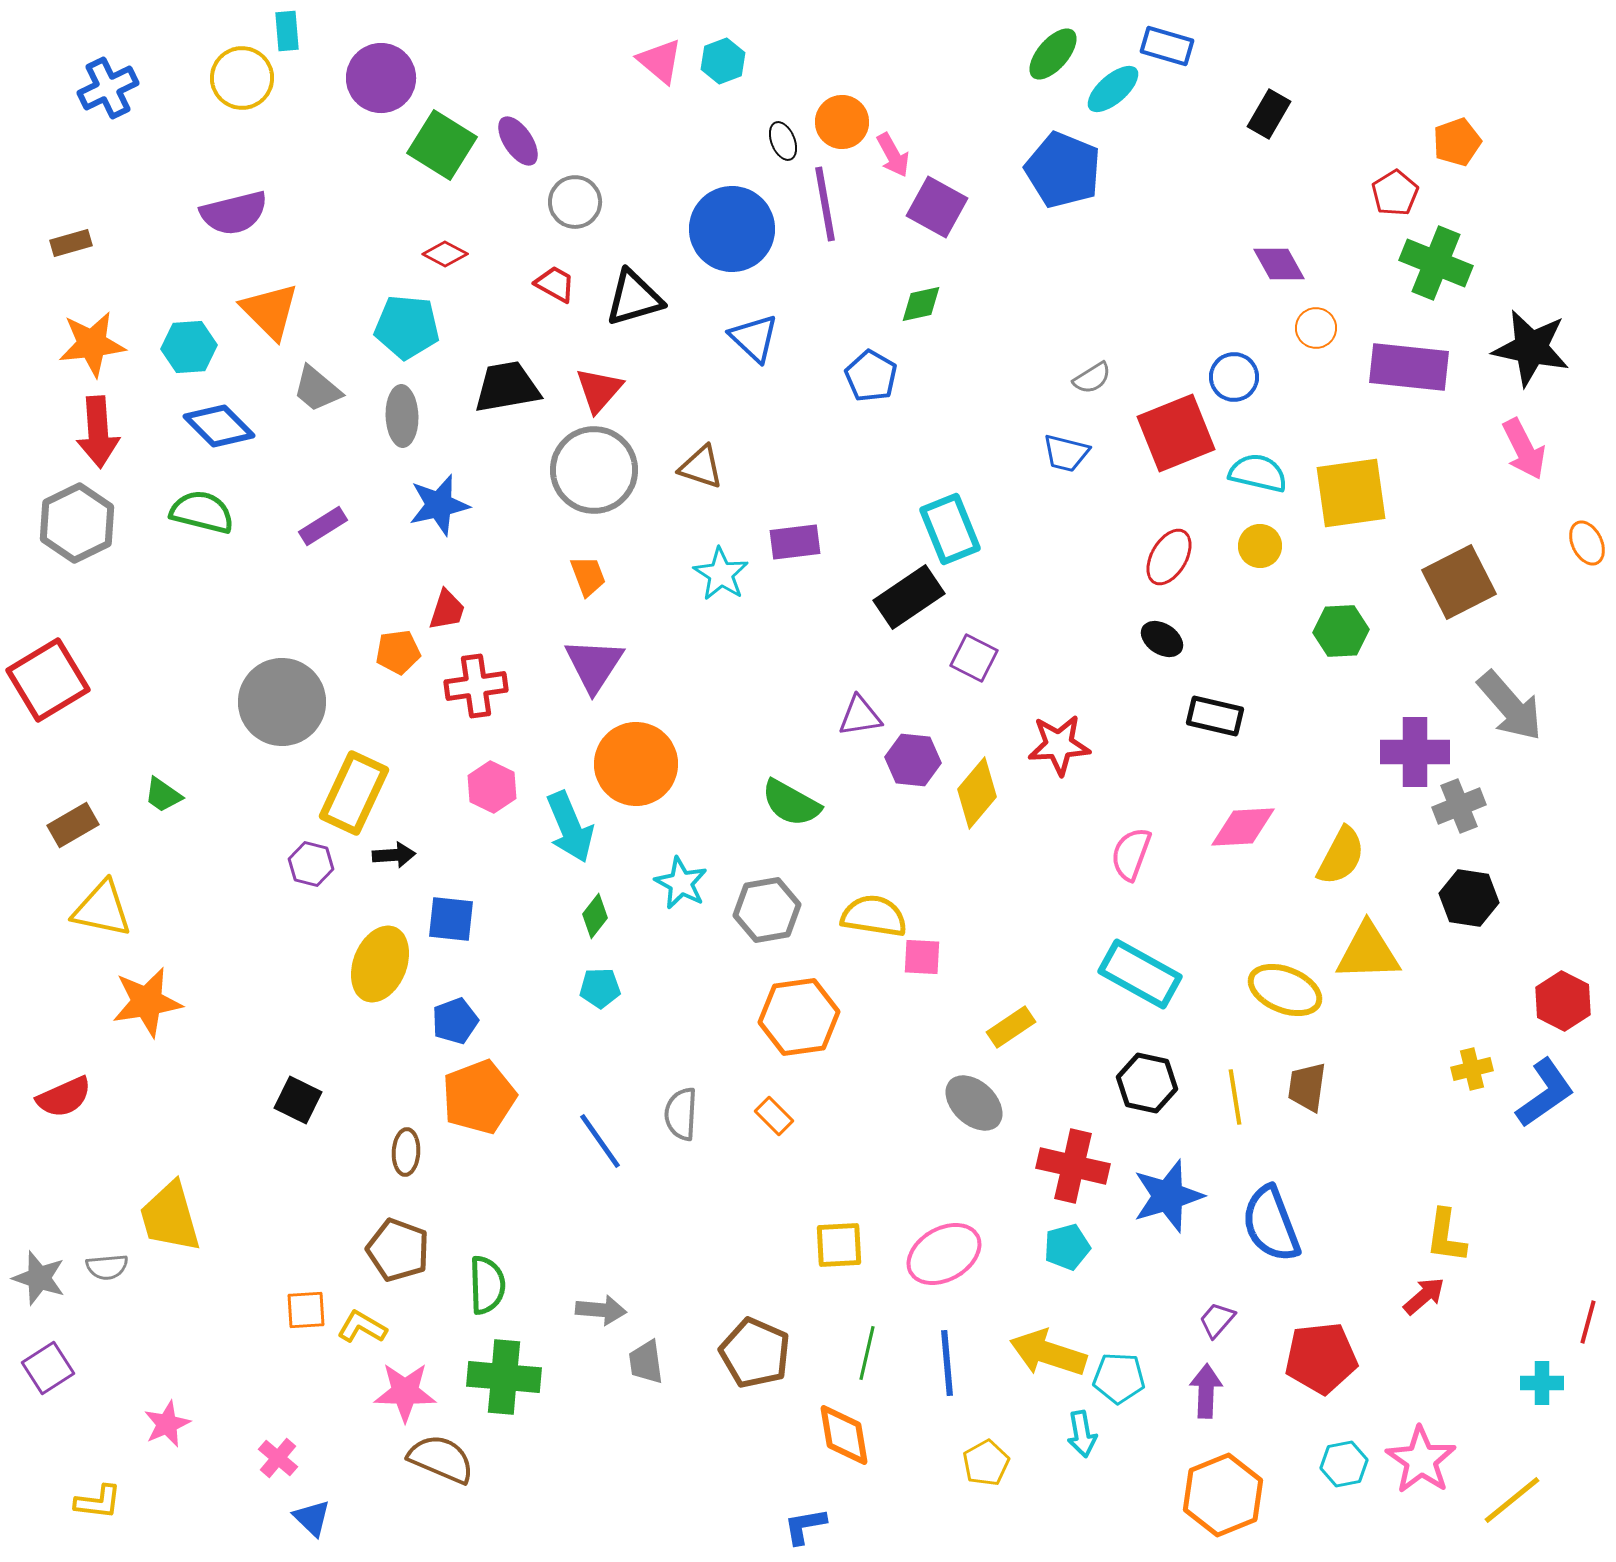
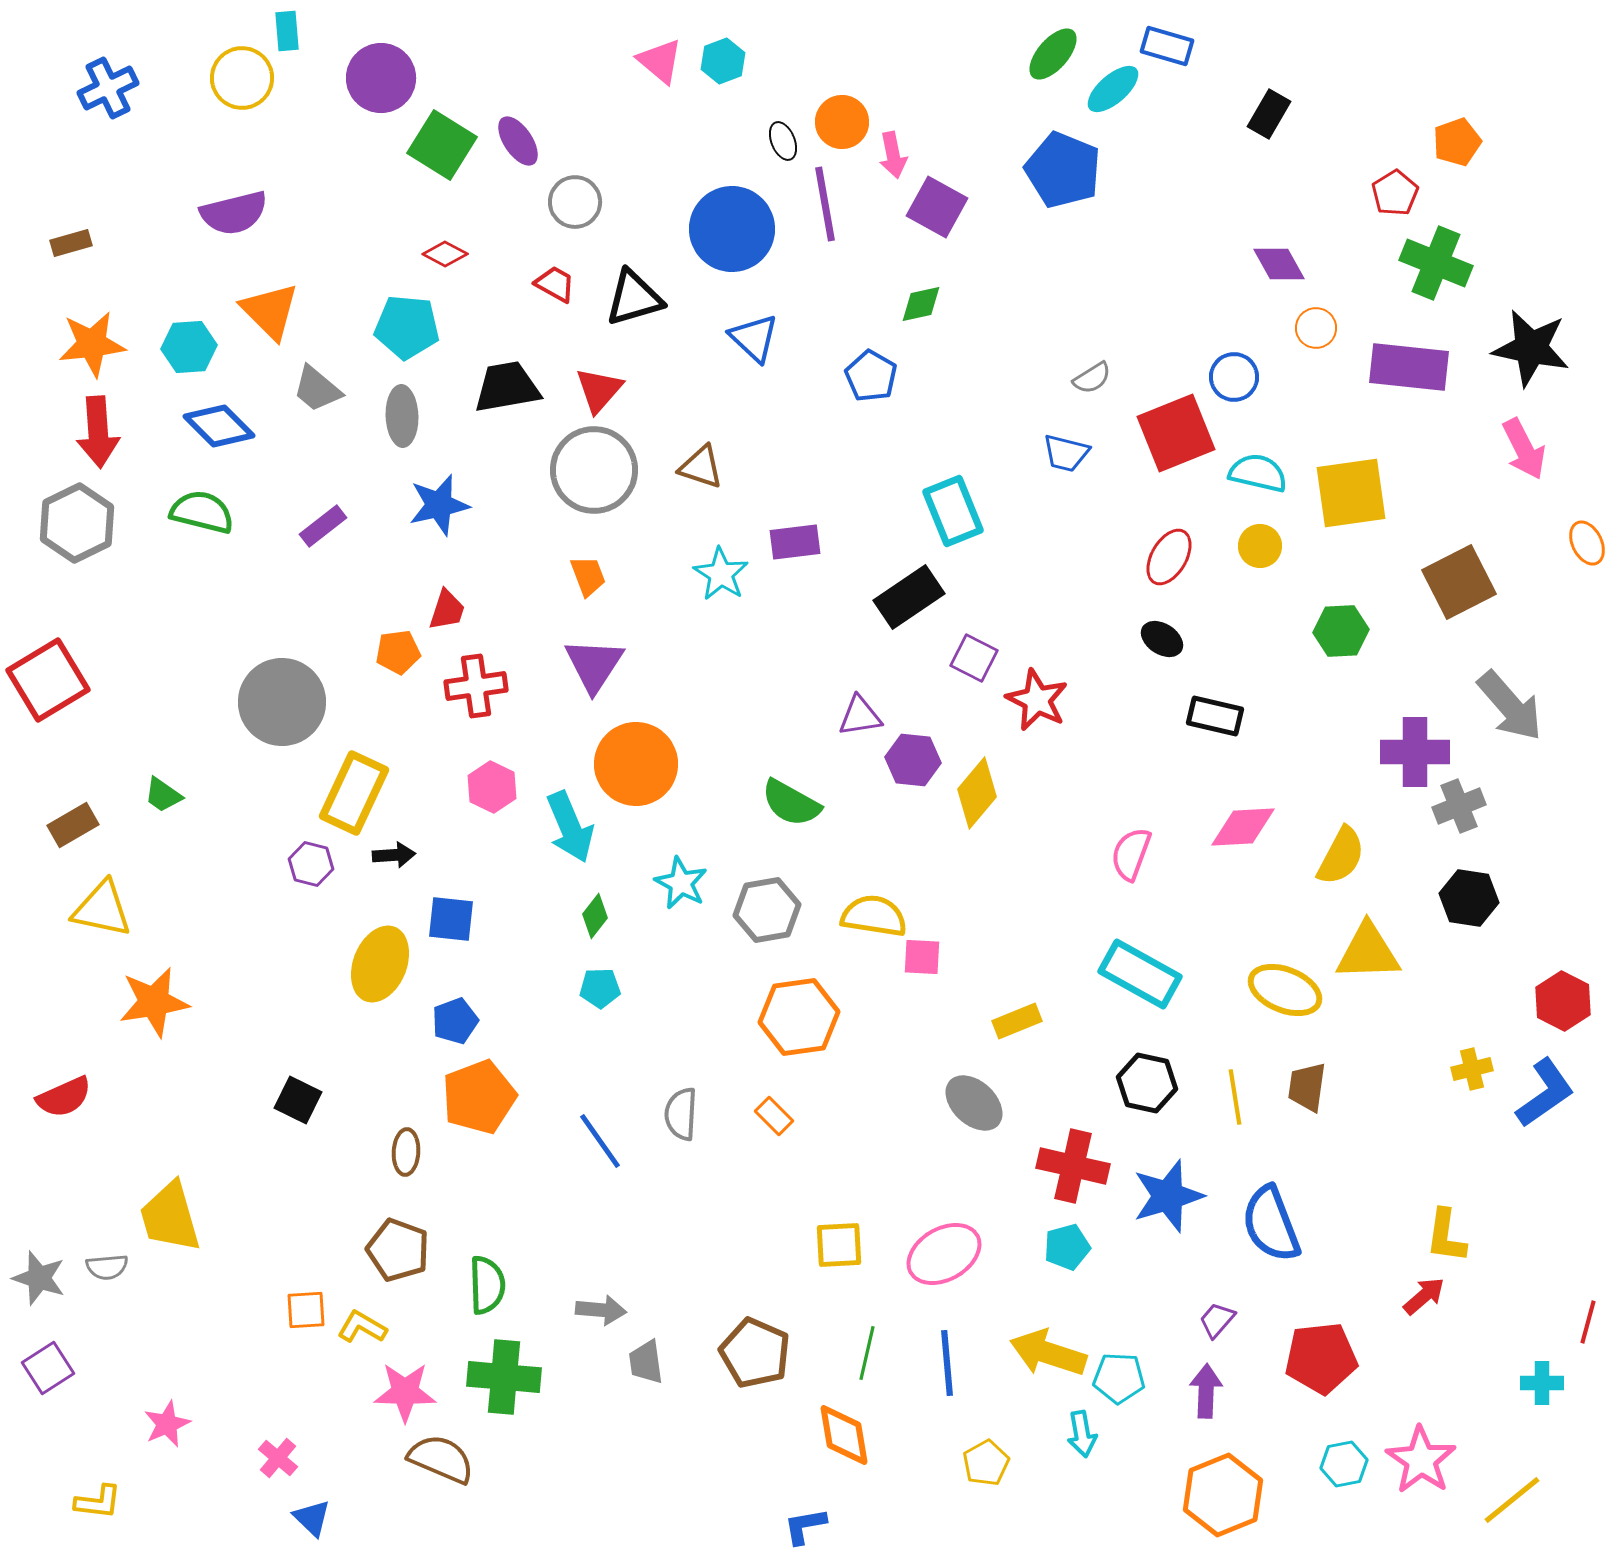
pink arrow at (893, 155): rotated 18 degrees clockwise
purple rectangle at (323, 526): rotated 6 degrees counterclockwise
cyan rectangle at (950, 529): moved 3 px right, 18 px up
red star at (1059, 745): moved 22 px left, 45 px up; rotated 30 degrees clockwise
orange star at (147, 1002): moved 7 px right
yellow rectangle at (1011, 1027): moved 6 px right, 6 px up; rotated 12 degrees clockwise
